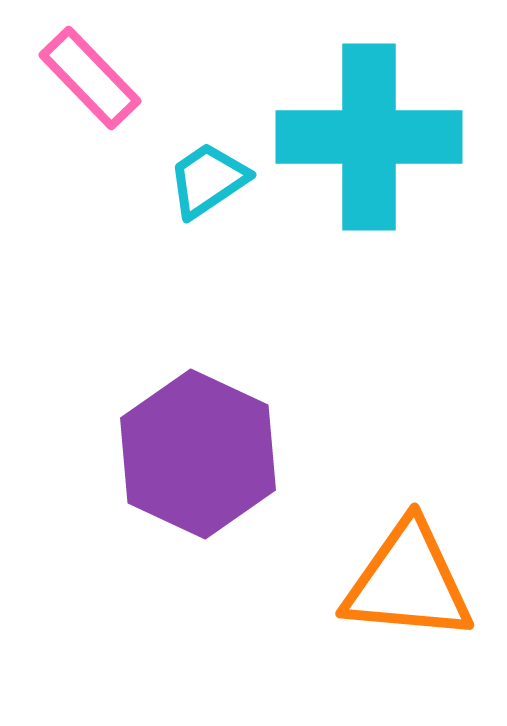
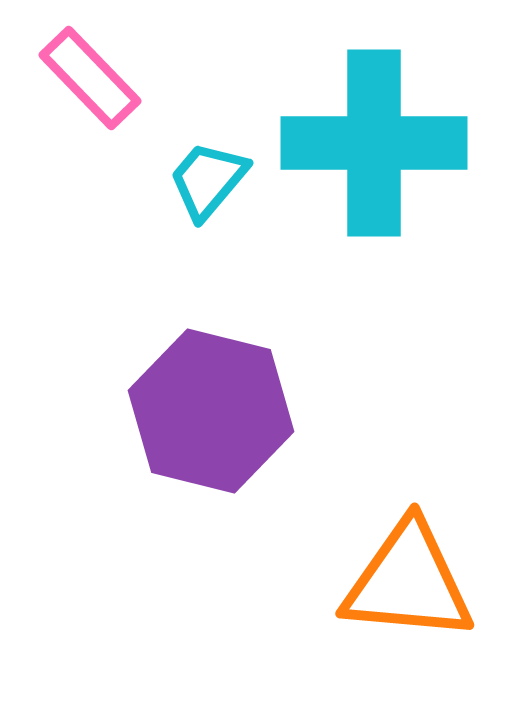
cyan cross: moved 5 px right, 6 px down
cyan trapezoid: rotated 16 degrees counterclockwise
purple hexagon: moved 13 px right, 43 px up; rotated 11 degrees counterclockwise
